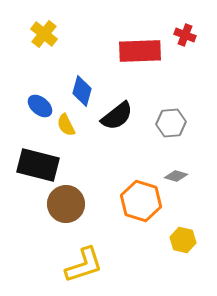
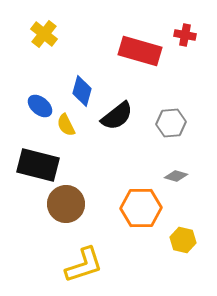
red cross: rotated 10 degrees counterclockwise
red rectangle: rotated 18 degrees clockwise
orange hexagon: moved 7 px down; rotated 18 degrees counterclockwise
